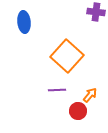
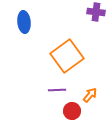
orange square: rotated 12 degrees clockwise
red circle: moved 6 px left
